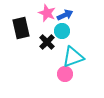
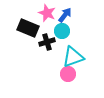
blue arrow: rotated 28 degrees counterclockwise
black rectangle: moved 7 px right; rotated 55 degrees counterclockwise
black cross: rotated 28 degrees clockwise
pink circle: moved 3 px right
